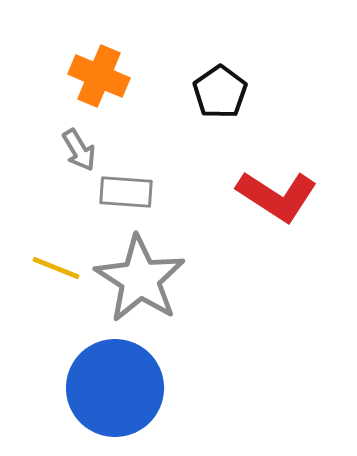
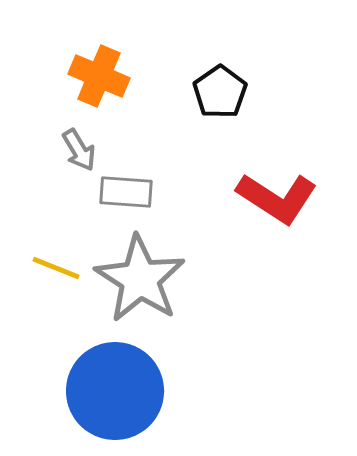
red L-shape: moved 2 px down
blue circle: moved 3 px down
